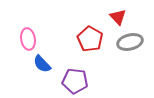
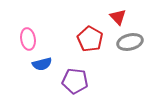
blue semicircle: rotated 60 degrees counterclockwise
